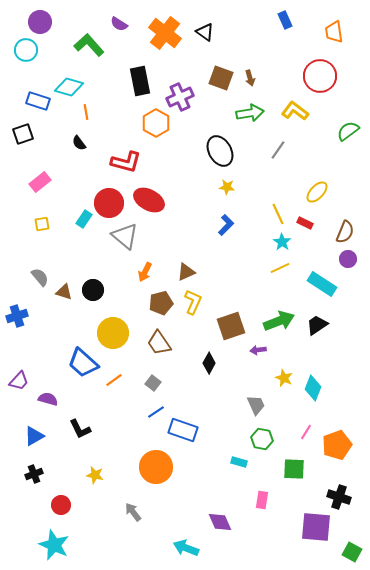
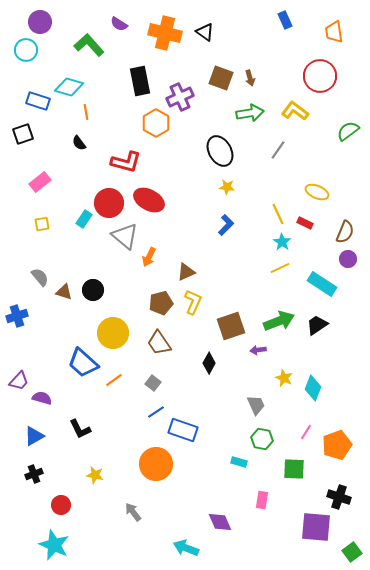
orange cross at (165, 33): rotated 24 degrees counterclockwise
yellow ellipse at (317, 192): rotated 70 degrees clockwise
orange arrow at (145, 272): moved 4 px right, 15 px up
purple semicircle at (48, 399): moved 6 px left, 1 px up
orange circle at (156, 467): moved 3 px up
green square at (352, 552): rotated 24 degrees clockwise
